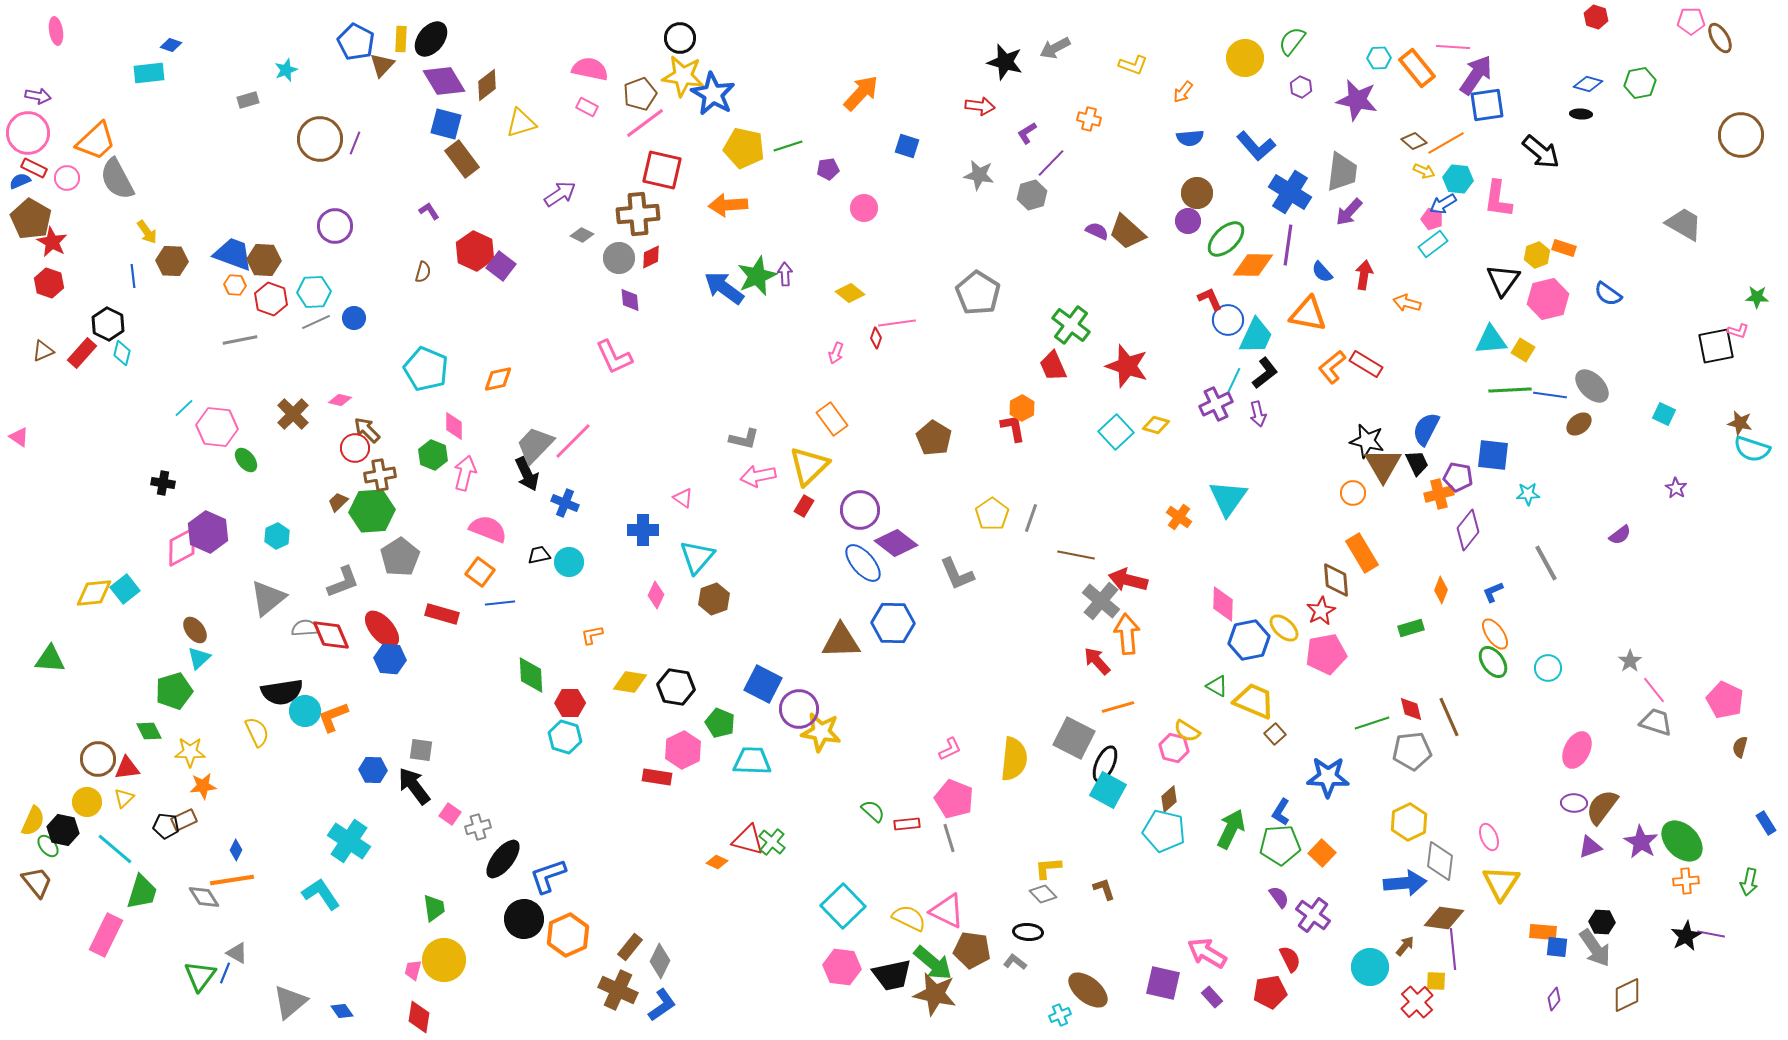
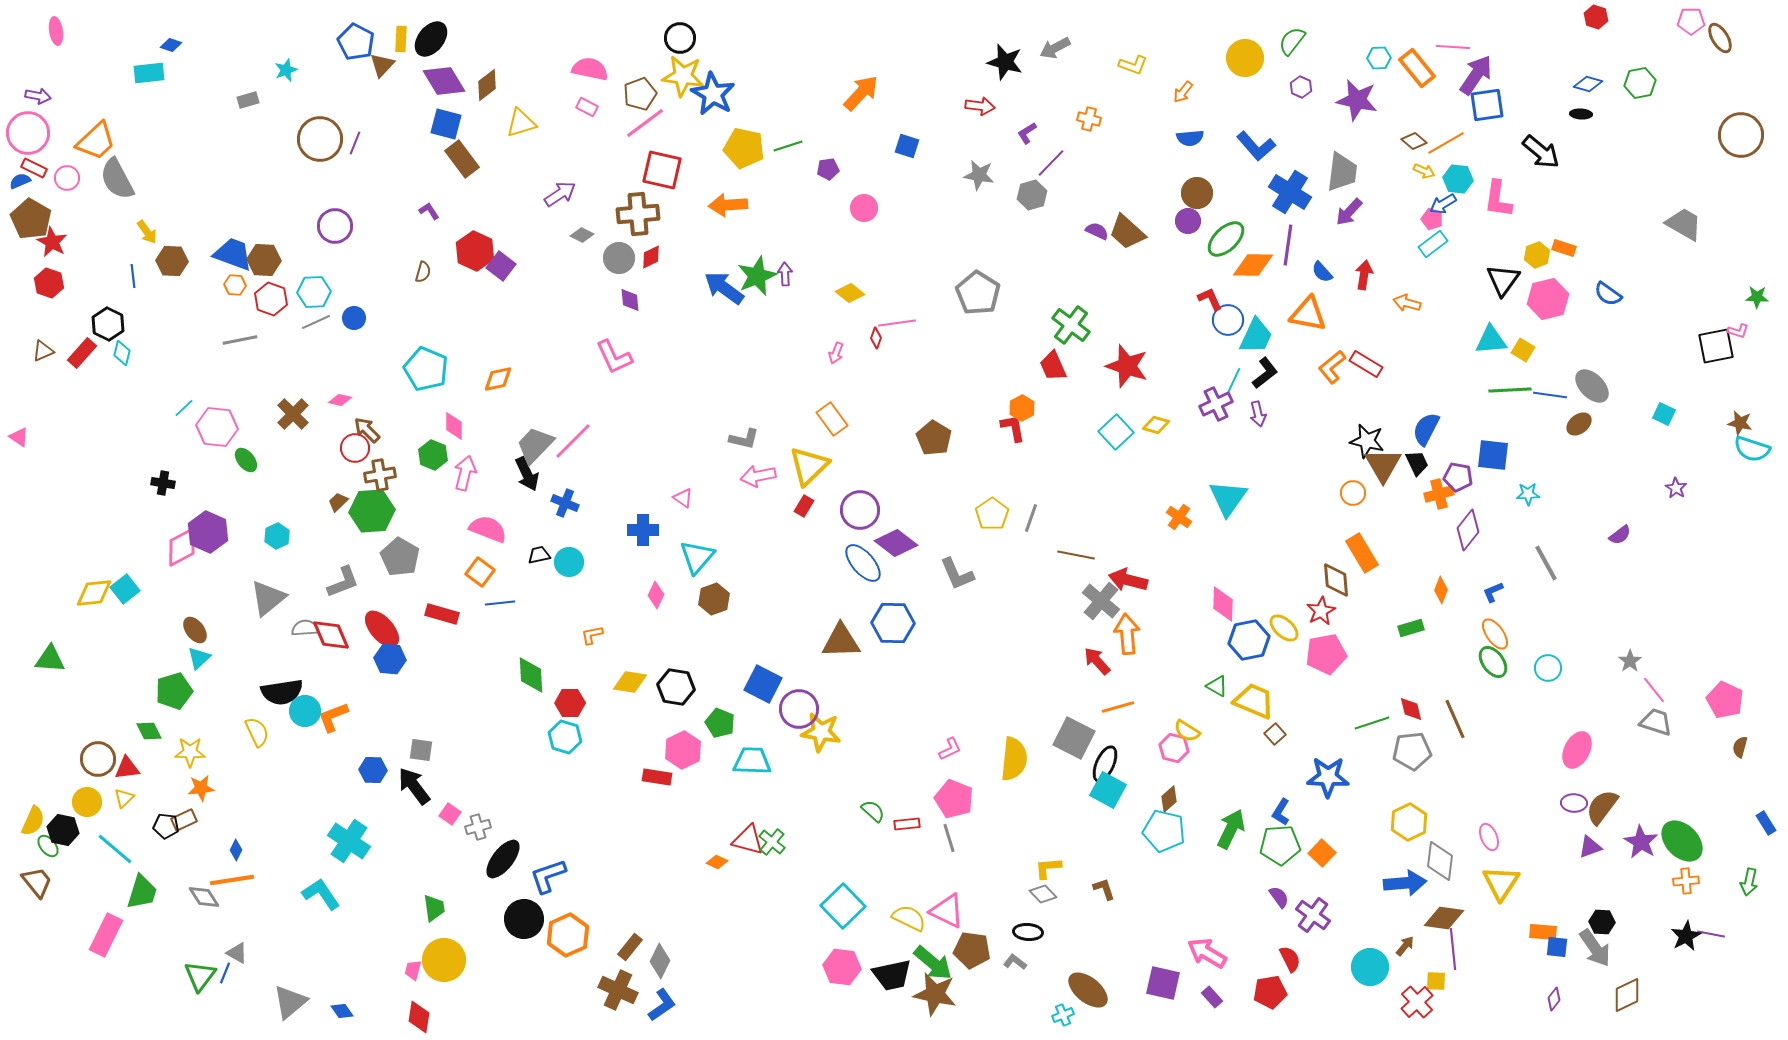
gray pentagon at (400, 557): rotated 9 degrees counterclockwise
brown line at (1449, 717): moved 6 px right, 2 px down
orange star at (203, 786): moved 2 px left, 2 px down
cyan cross at (1060, 1015): moved 3 px right
